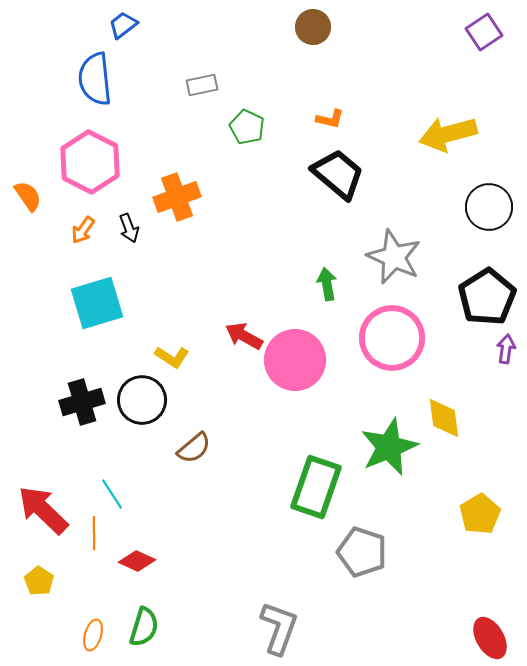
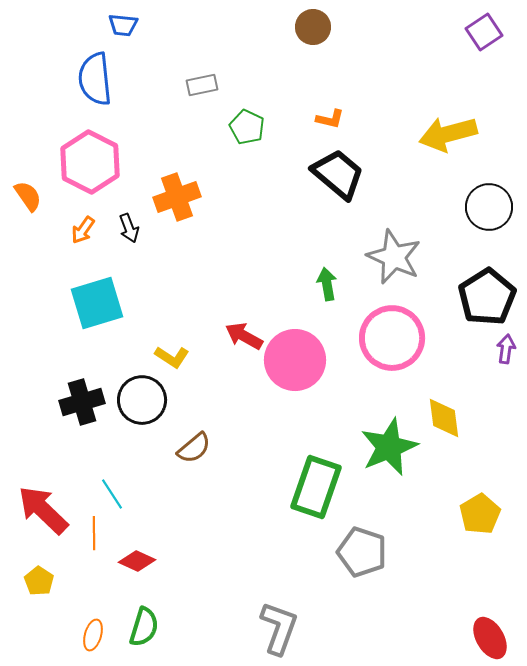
blue trapezoid at (123, 25): rotated 136 degrees counterclockwise
